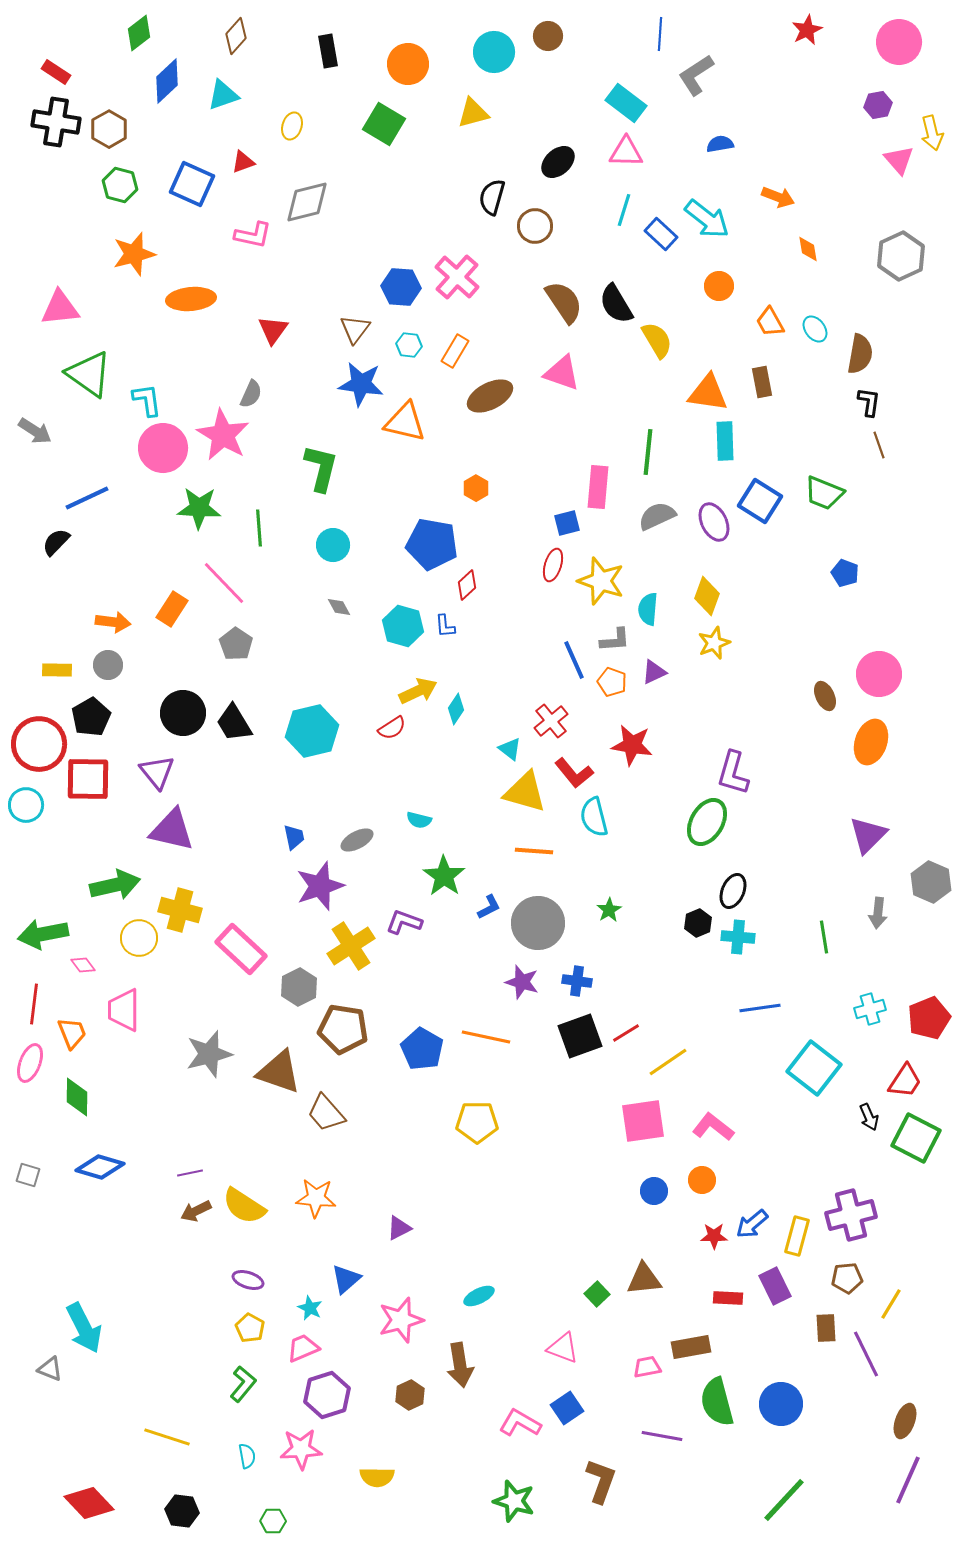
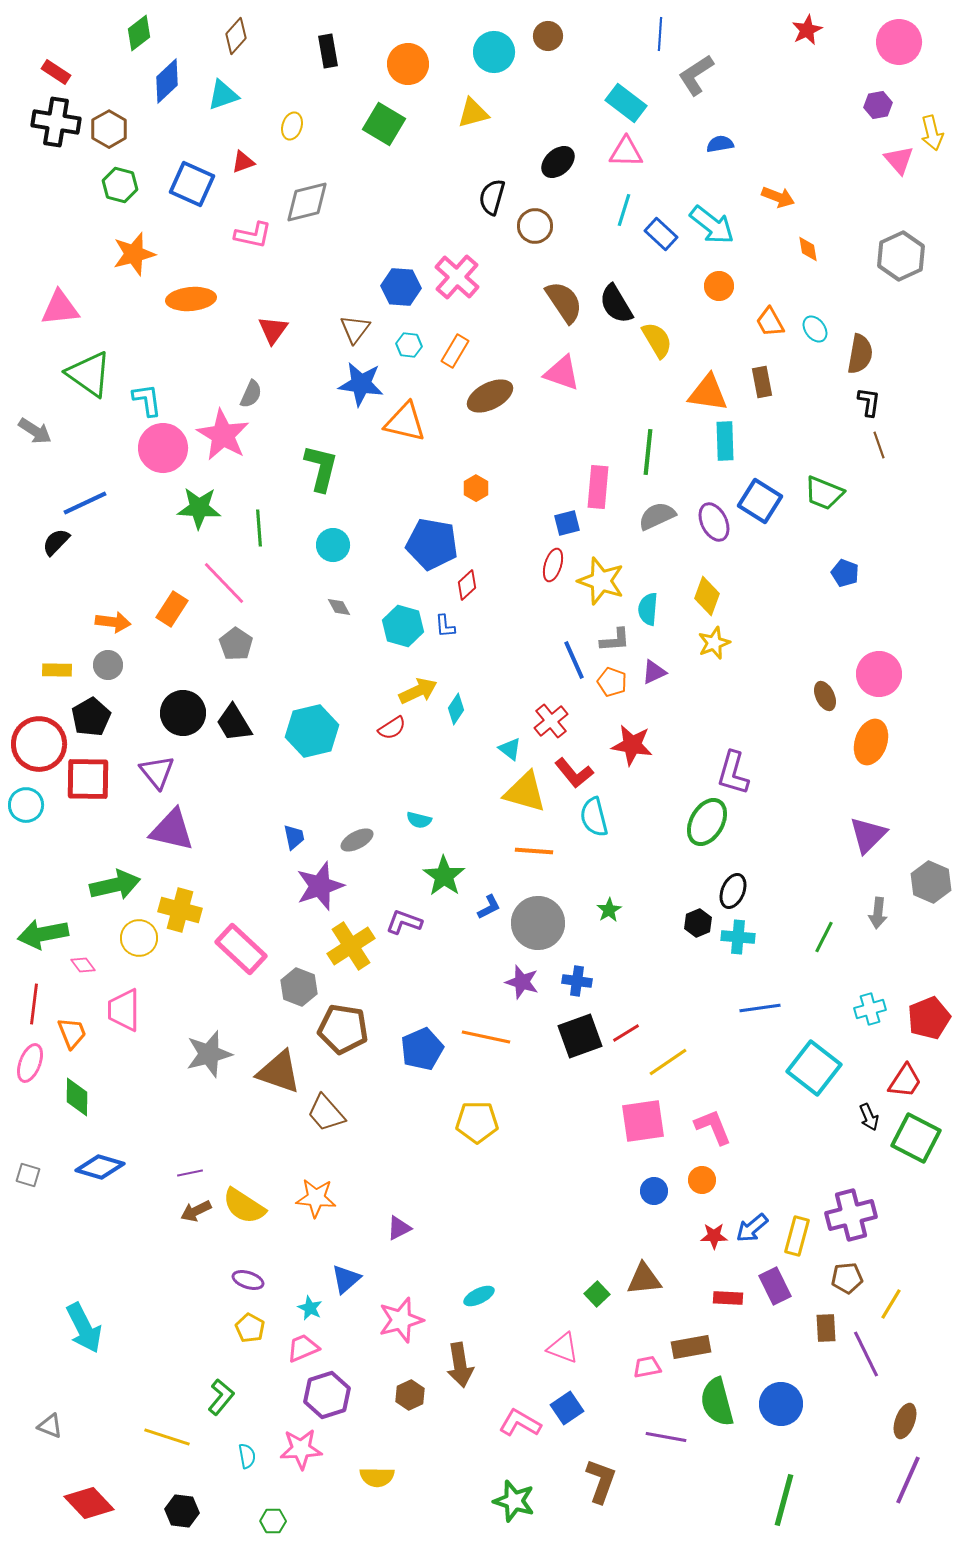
cyan arrow at (707, 219): moved 5 px right, 6 px down
blue line at (87, 498): moved 2 px left, 5 px down
green line at (824, 937): rotated 36 degrees clockwise
gray hexagon at (299, 987): rotated 12 degrees counterclockwise
blue pentagon at (422, 1049): rotated 18 degrees clockwise
pink L-shape at (713, 1127): rotated 30 degrees clockwise
blue arrow at (752, 1224): moved 4 px down
gray triangle at (50, 1369): moved 57 px down
green L-shape at (243, 1384): moved 22 px left, 13 px down
purple line at (662, 1436): moved 4 px right, 1 px down
green line at (784, 1500): rotated 28 degrees counterclockwise
